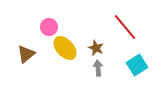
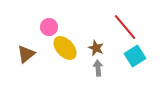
cyan square: moved 2 px left, 9 px up
